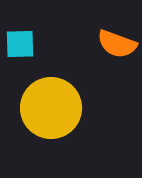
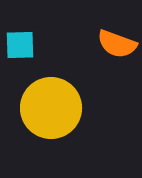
cyan square: moved 1 px down
